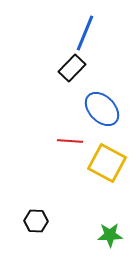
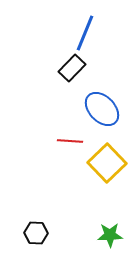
yellow square: rotated 18 degrees clockwise
black hexagon: moved 12 px down
